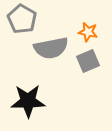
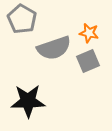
orange star: moved 1 px right, 1 px down
gray semicircle: moved 3 px right; rotated 8 degrees counterclockwise
